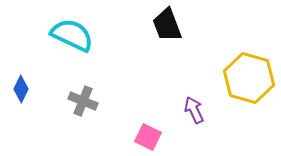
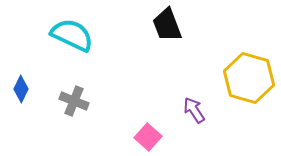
gray cross: moved 9 px left
purple arrow: rotated 8 degrees counterclockwise
pink square: rotated 16 degrees clockwise
